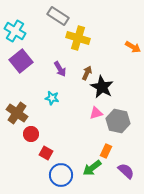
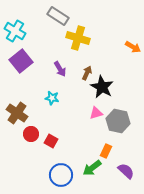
red square: moved 5 px right, 12 px up
